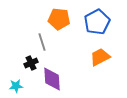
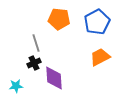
gray line: moved 6 px left, 1 px down
black cross: moved 3 px right
purple diamond: moved 2 px right, 1 px up
